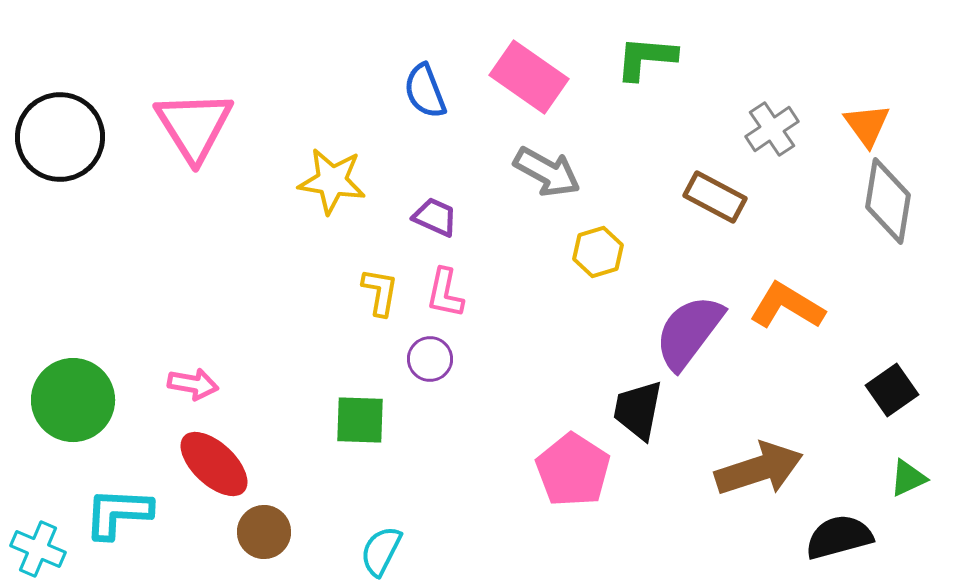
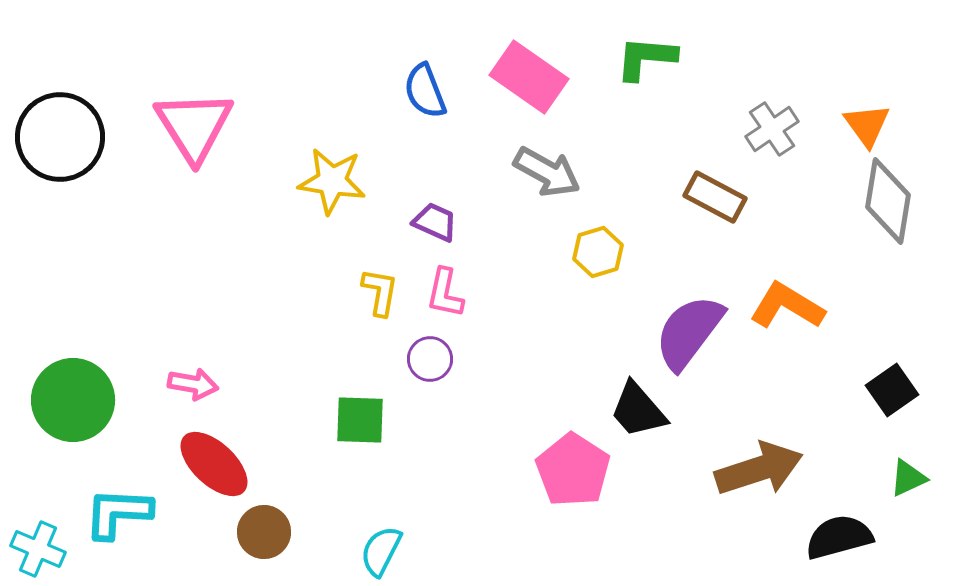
purple trapezoid: moved 5 px down
black trapezoid: rotated 52 degrees counterclockwise
